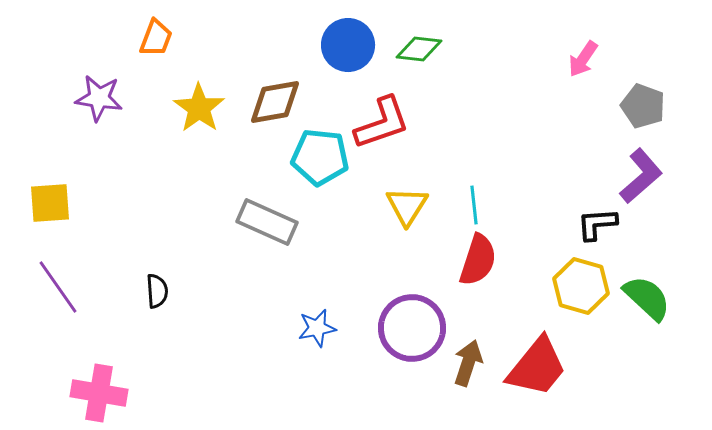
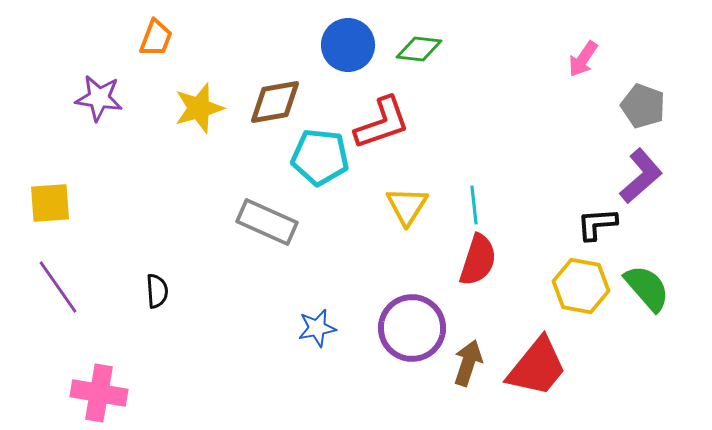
yellow star: rotated 21 degrees clockwise
yellow hexagon: rotated 6 degrees counterclockwise
green semicircle: moved 10 px up; rotated 6 degrees clockwise
